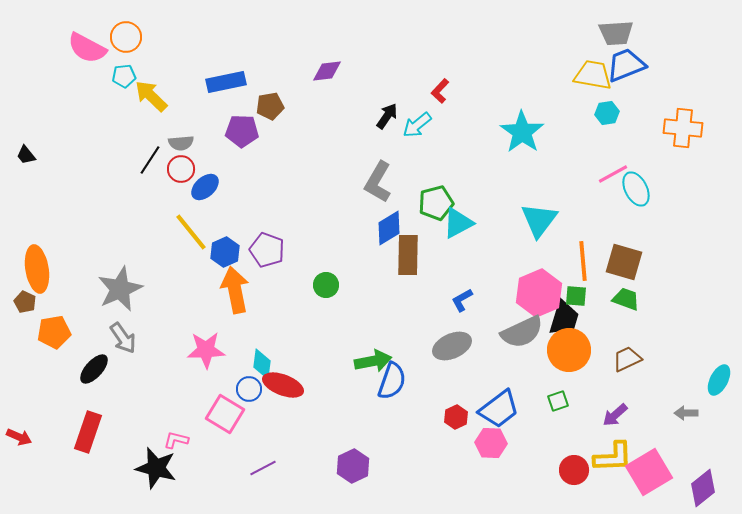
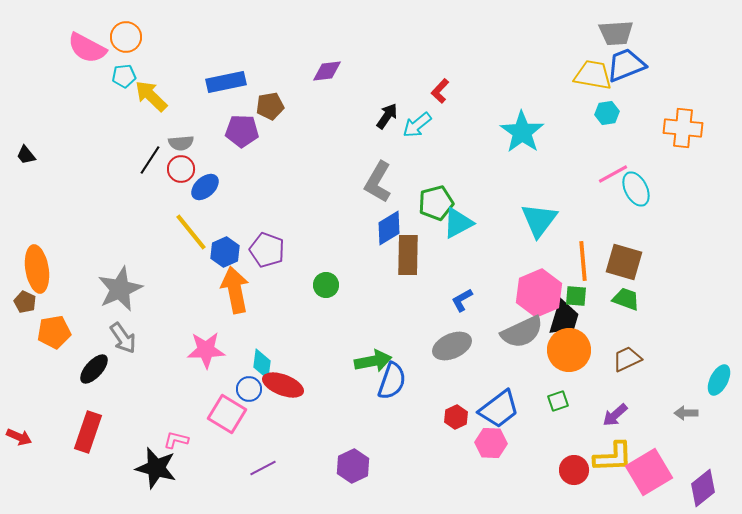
pink square at (225, 414): moved 2 px right
